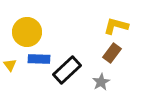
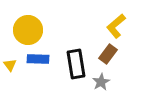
yellow L-shape: rotated 55 degrees counterclockwise
yellow circle: moved 1 px right, 2 px up
brown rectangle: moved 4 px left, 1 px down
blue rectangle: moved 1 px left
black rectangle: moved 9 px right, 6 px up; rotated 56 degrees counterclockwise
